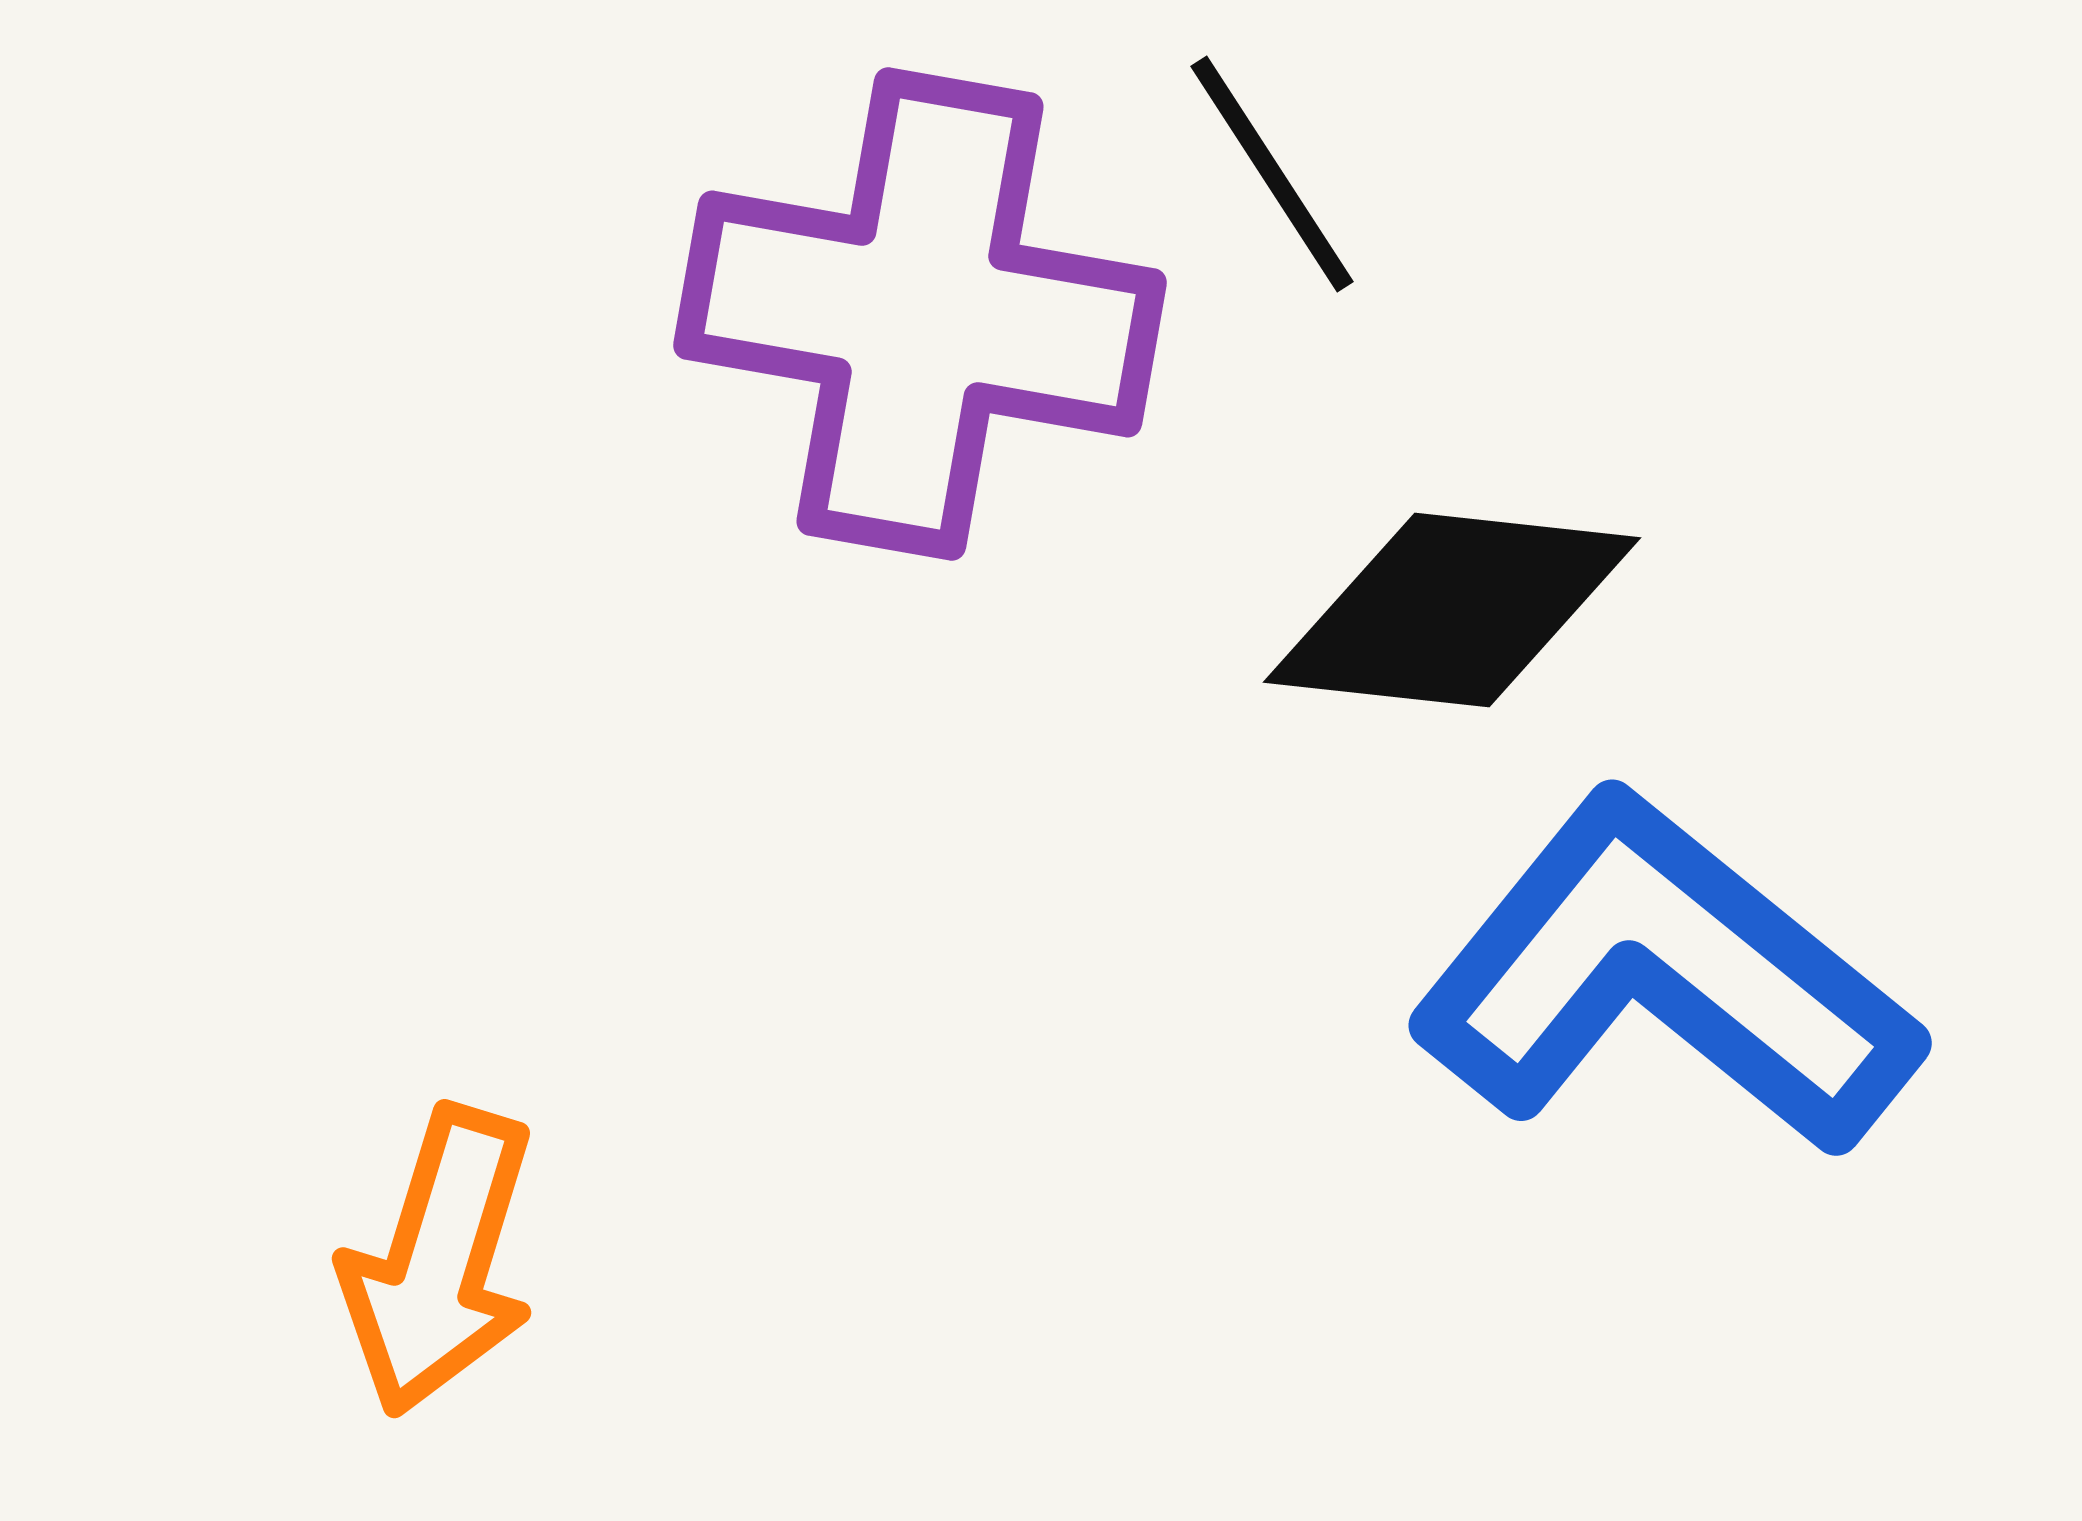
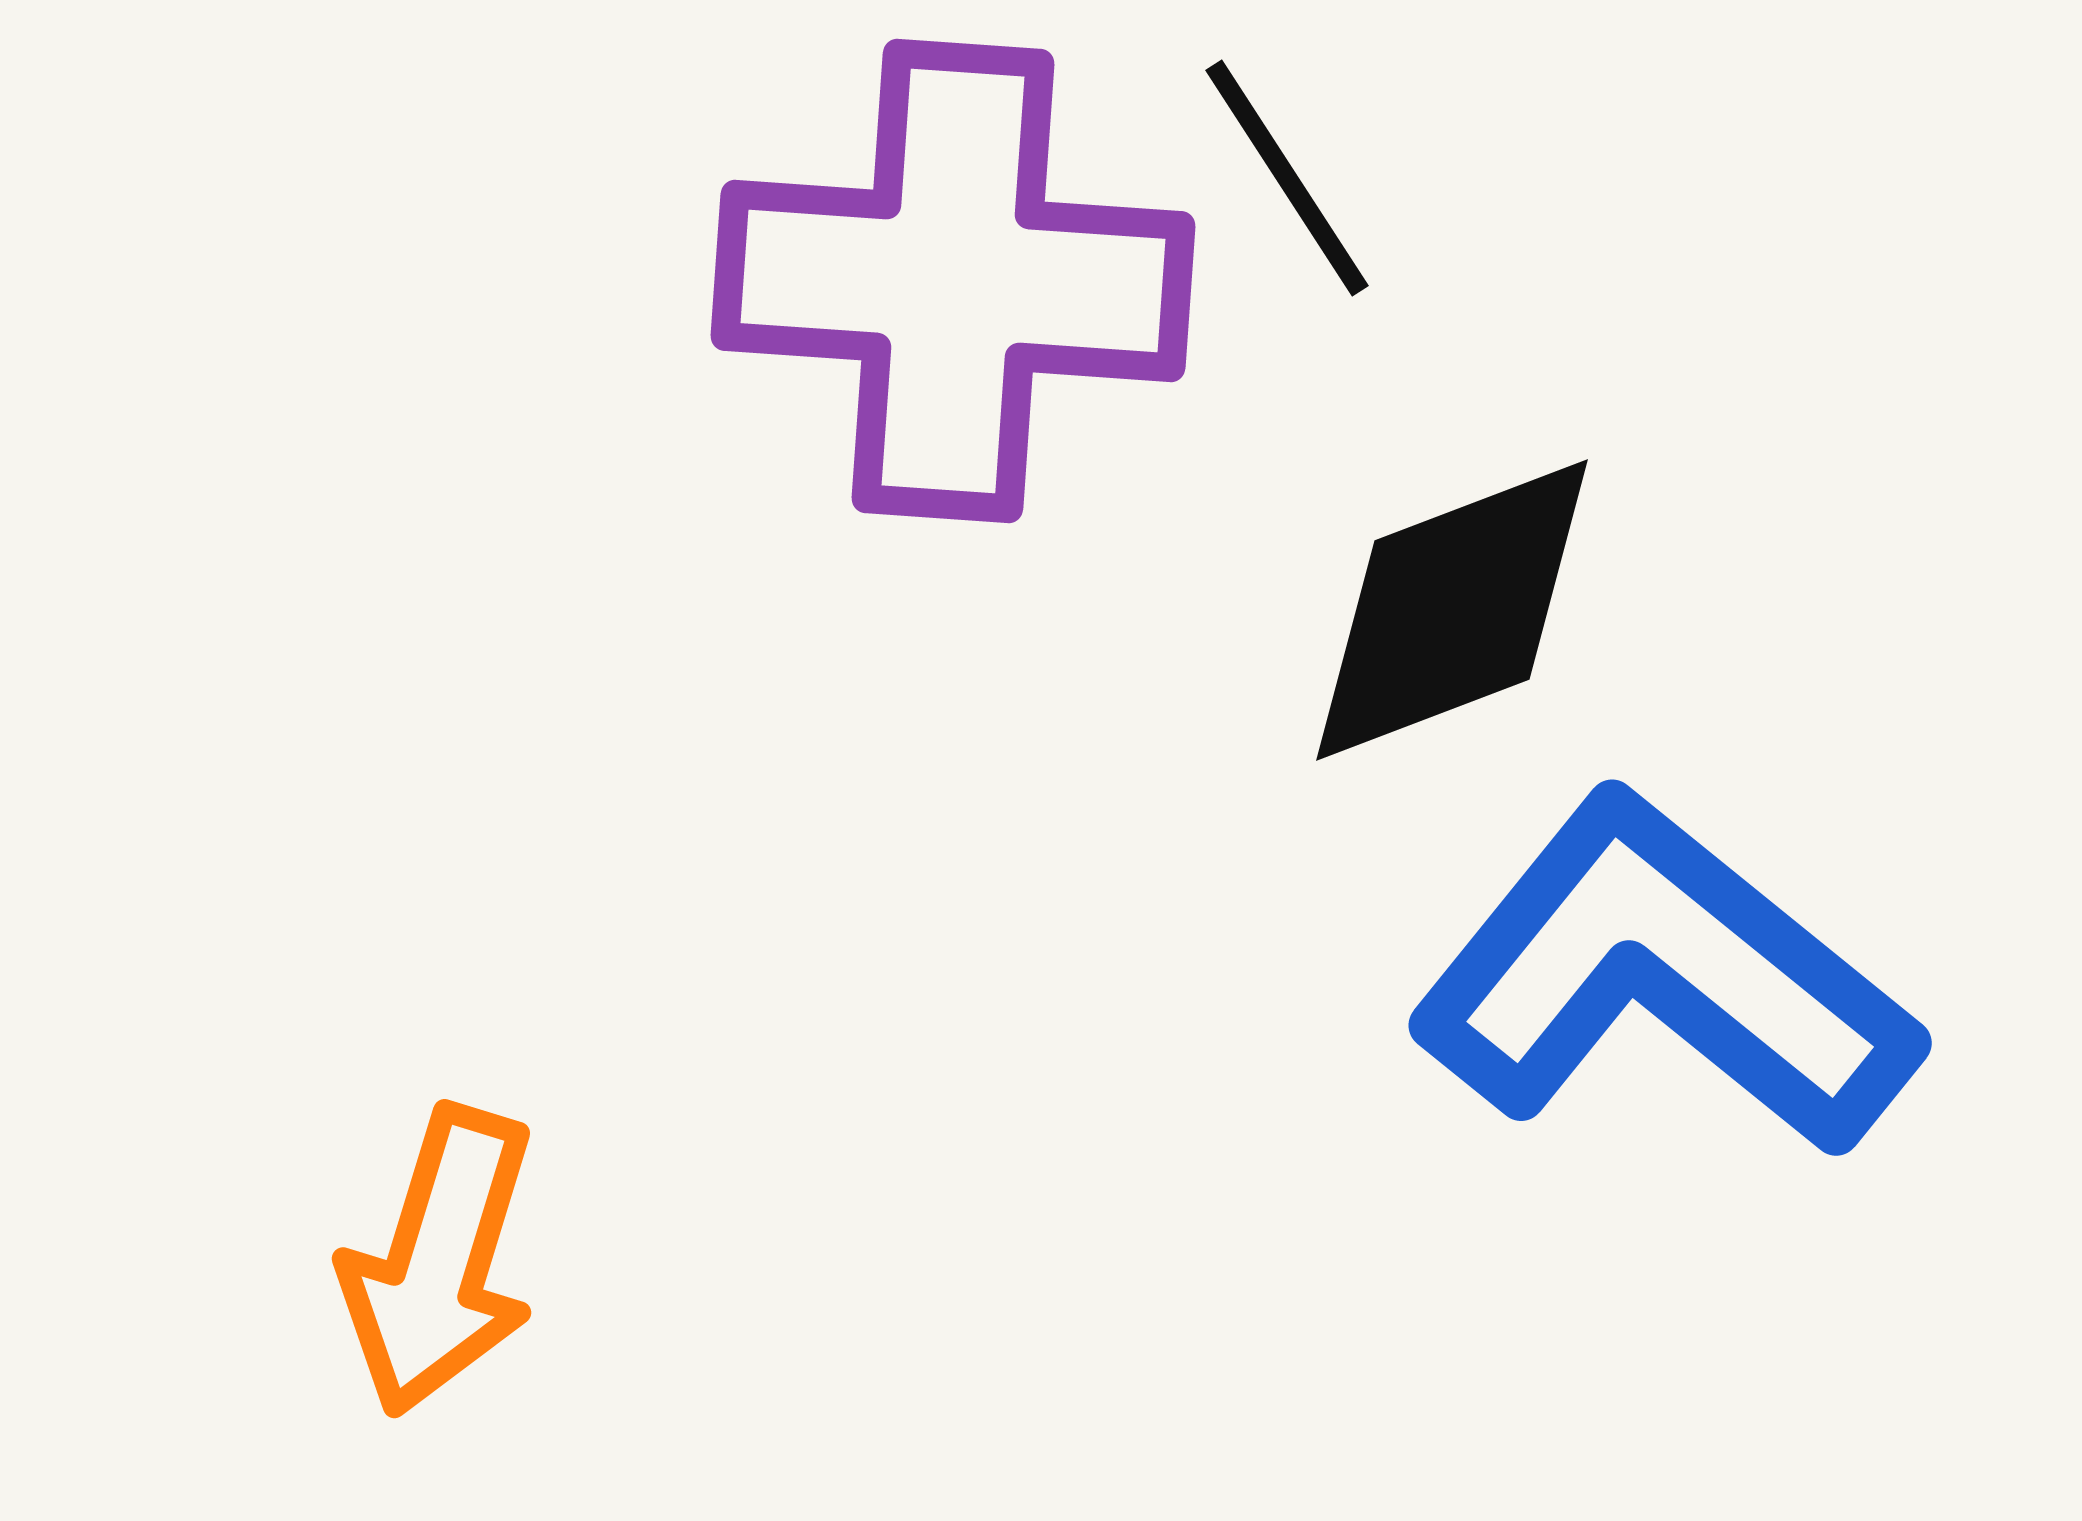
black line: moved 15 px right, 4 px down
purple cross: moved 33 px right, 33 px up; rotated 6 degrees counterclockwise
black diamond: rotated 27 degrees counterclockwise
